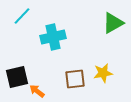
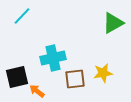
cyan cross: moved 21 px down
